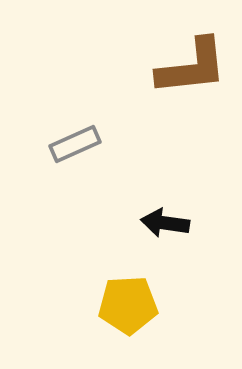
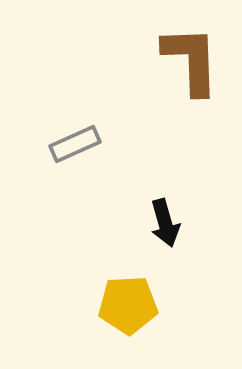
brown L-shape: moved 1 px left, 7 px up; rotated 86 degrees counterclockwise
black arrow: rotated 114 degrees counterclockwise
